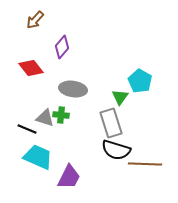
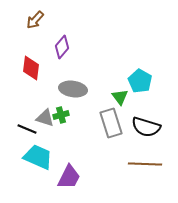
red diamond: rotated 45 degrees clockwise
green triangle: rotated 12 degrees counterclockwise
green cross: rotated 21 degrees counterclockwise
black semicircle: moved 30 px right, 23 px up
